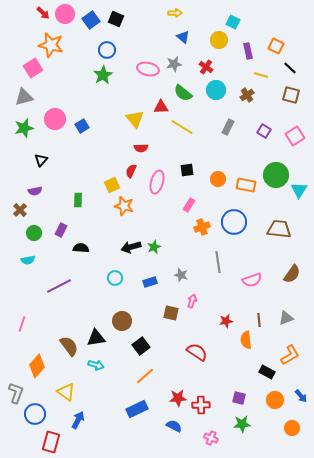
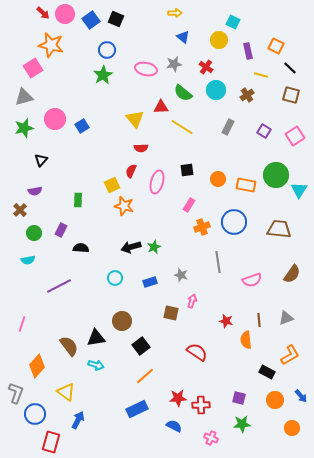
pink ellipse at (148, 69): moved 2 px left
red star at (226, 321): rotated 24 degrees clockwise
